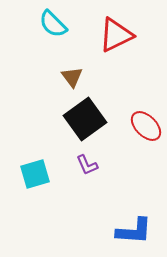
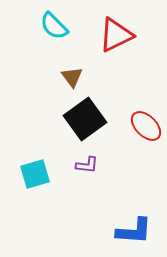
cyan semicircle: moved 1 px right, 2 px down
purple L-shape: rotated 60 degrees counterclockwise
